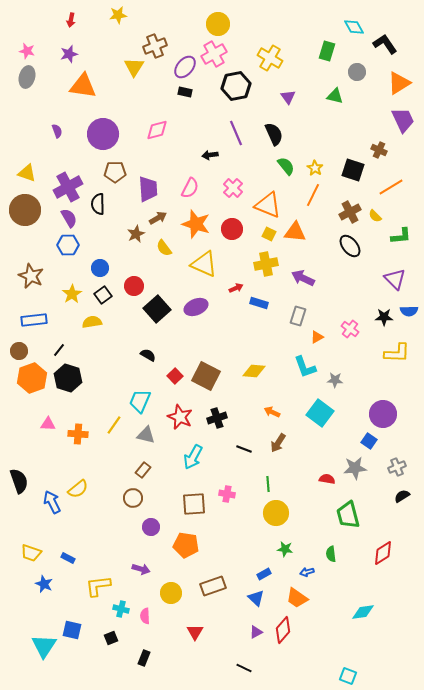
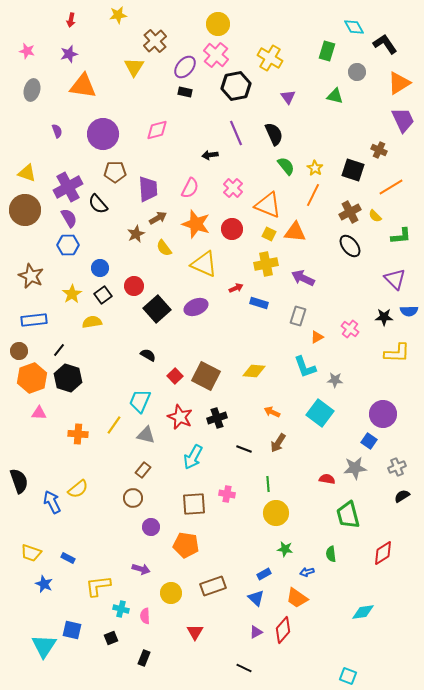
brown cross at (155, 46): moved 5 px up; rotated 20 degrees counterclockwise
pink cross at (214, 54): moved 2 px right, 1 px down; rotated 20 degrees counterclockwise
gray ellipse at (27, 77): moved 5 px right, 13 px down
black semicircle at (98, 204): rotated 40 degrees counterclockwise
pink triangle at (48, 424): moved 9 px left, 11 px up
